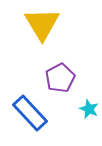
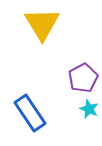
purple pentagon: moved 23 px right
blue rectangle: rotated 9 degrees clockwise
